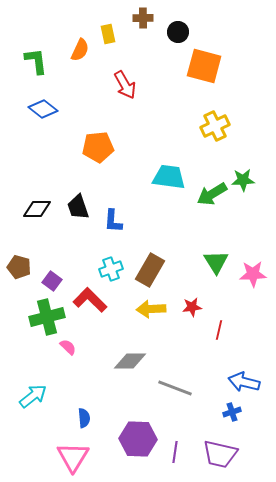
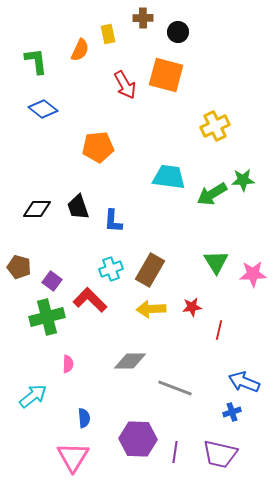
orange square: moved 38 px left, 9 px down
pink semicircle: moved 17 px down; rotated 48 degrees clockwise
blue arrow: rotated 8 degrees clockwise
